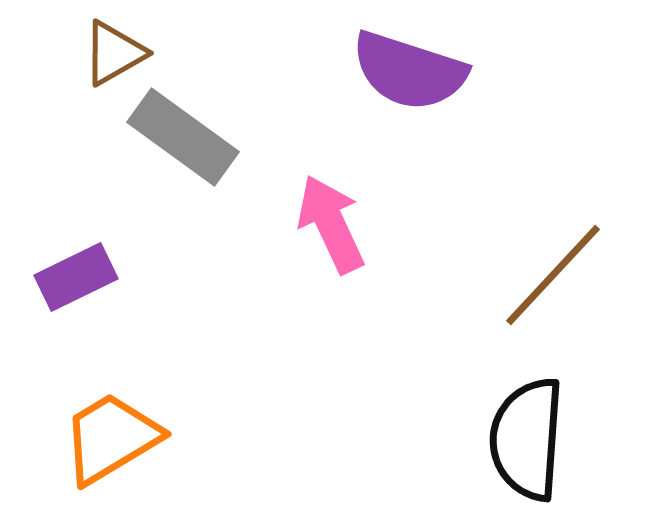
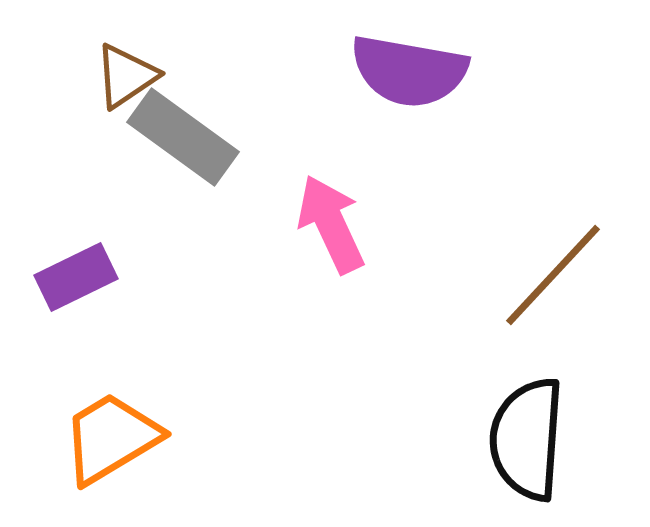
brown triangle: moved 12 px right, 23 px down; rotated 4 degrees counterclockwise
purple semicircle: rotated 8 degrees counterclockwise
